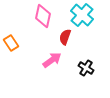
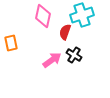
cyan cross: rotated 30 degrees clockwise
red semicircle: moved 5 px up
orange rectangle: rotated 21 degrees clockwise
black cross: moved 12 px left, 13 px up
